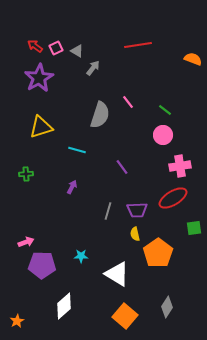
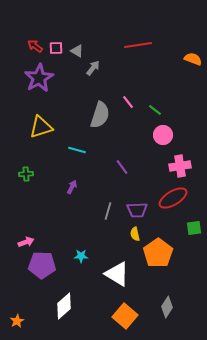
pink square: rotated 24 degrees clockwise
green line: moved 10 px left
